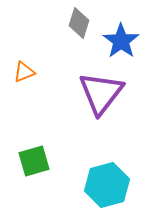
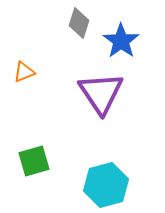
purple triangle: rotated 12 degrees counterclockwise
cyan hexagon: moved 1 px left
